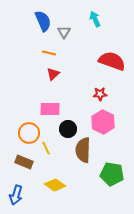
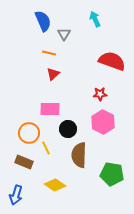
gray triangle: moved 2 px down
brown semicircle: moved 4 px left, 5 px down
